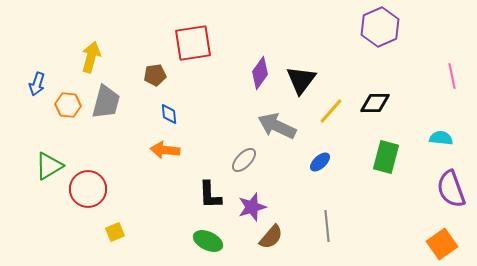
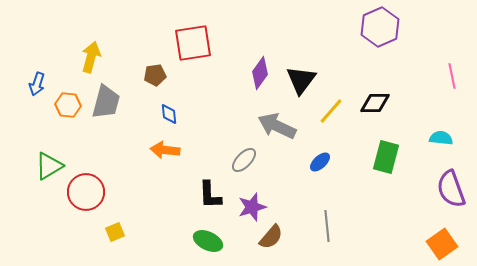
red circle: moved 2 px left, 3 px down
